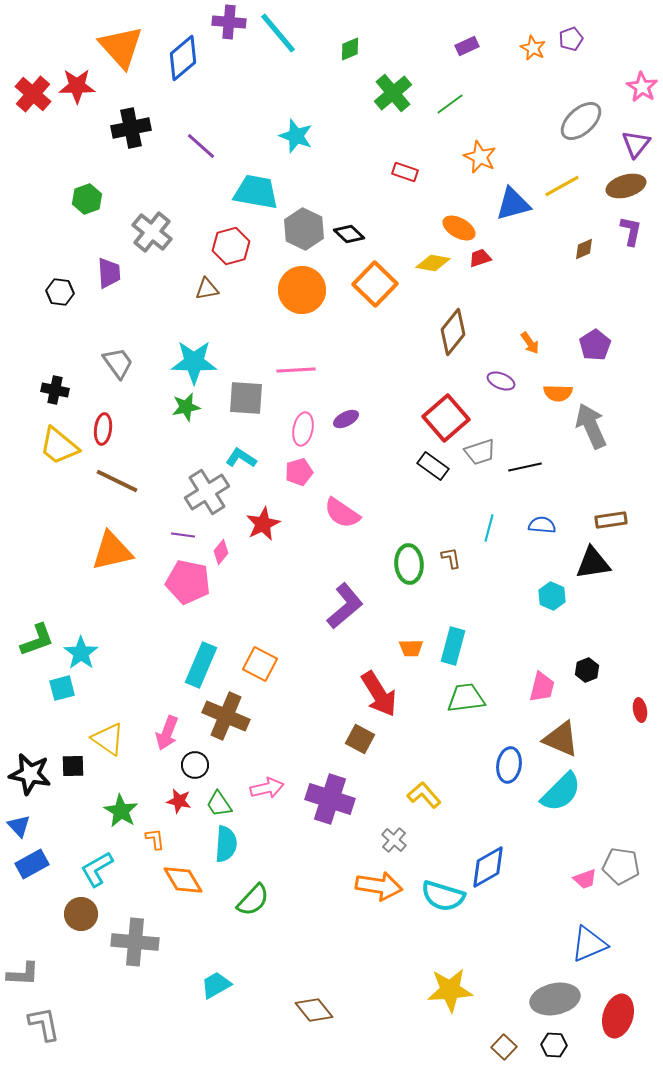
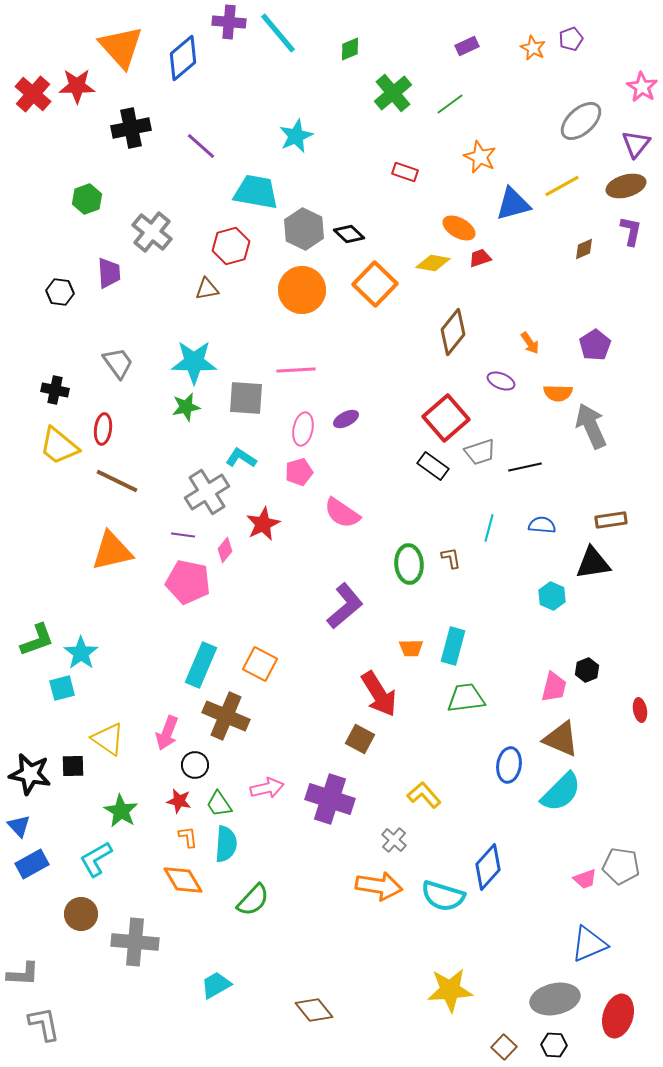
cyan star at (296, 136): rotated 28 degrees clockwise
pink diamond at (221, 552): moved 4 px right, 2 px up
pink trapezoid at (542, 687): moved 12 px right
orange L-shape at (155, 839): moved 33 px right, 2 px up
blue diamond at (488, 867): rotated 18 degrees counterclockwise
cyan L-shape at (97, 869): moved 1 px left, 10 px up
